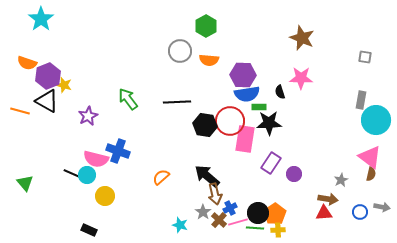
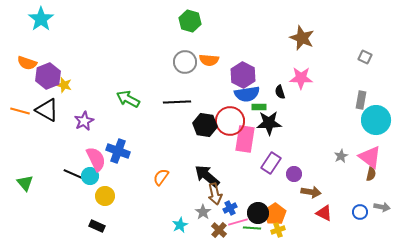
green hexagon at (206, 26): moved 16 px left, 5 px up; rotated 15 degrees counterclockwise
gray circle at (180, 51): moved 5 px right, 11 px down
gray square at (365, 57): rotated 16 degrees clockwise
purple hexagon at (243, 75): rotated 25 degrees clockwise
green arrow at (128, 99): rotated 25 degrees counterclockwise
black triangle at (47, 101): moved 9 px down
purple star at (88, 116): moved 4 px left, 5 px down
pink semicircle at (96, 159): rotated 130 degrees counterclockwise
cyan circle at (87, 175): moved 3 px right, 1 px down
orange semicircle at (161, 177): rotated 12 degrees counterclockwise
gray star at (341, 180): moved 24 px up
brown arrow at (328, 199): moved 17 px left, 7 px up
red triangle at (324, 213): rotated 30 degrees clockwise
brown cross at (219, 220): moved 10 px down
cyan star at (180, 225): rotated 28 degrees clockwise
green line at (255, 228): moved 3 px left
black rectangle at (89, 230): moved 8 px right, 4 px up
yellow cross at (278, 230): rotated 16 degrees counterclockwise
